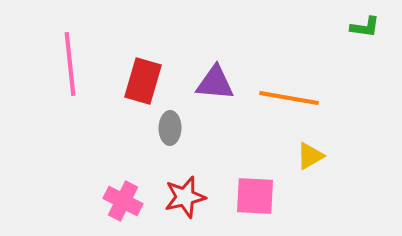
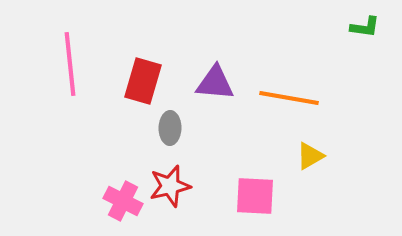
red star: moved 15 px left, 11 px up
